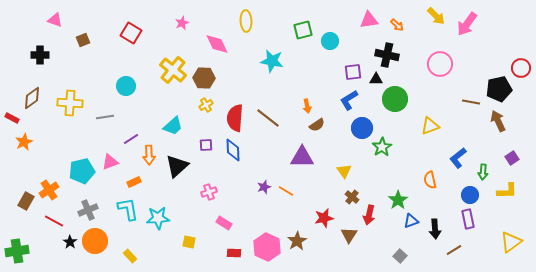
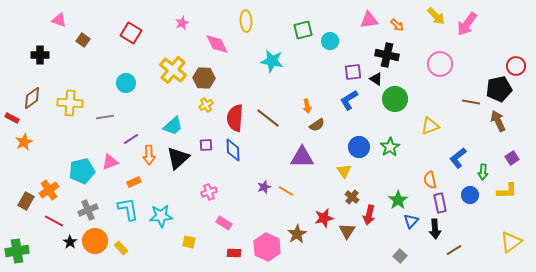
pink triangle at (55, 20): moved 4 px right
brown square at (83, 40): rotated 32 degrees counterclockwise
red circle at (521, 68): moved 5 px left, 2 px up
black triangle at (376, 79): rotated 32 degrees clockwise
cyan circle at (126, 86): moved 3 px up
blue circle at (362, 128): moved 3 px left, 19 px down
green star at (382, 147): moved 8 px right
black triangle at (177, 166): moved 1 px right, 8 px up
cyan star at (158, 218): moved 3 px right, 2 px up
purple rectangle at (468, 219): moved 28 px left, 16 px up
blue triangle at (411, 221): rotated 28 degrees counterclockwise
brown triangle at (349, 235): moved 2 px left, 4 px up
brown star at (297, 241): moved 7 px up
yellow rectangle at (130, 256): moved 9 px left, 8 px up
